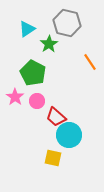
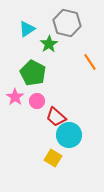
yellow square: rotated 18 degrees clockwise
